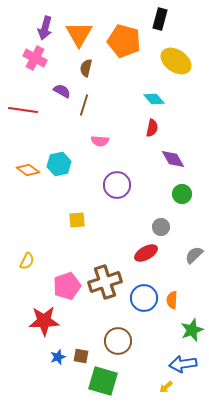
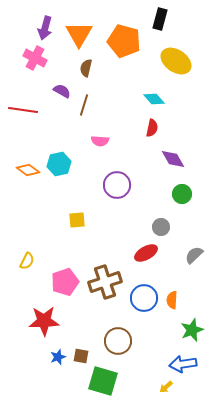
pink pentagon: moved 2 px left, 4 px up
